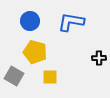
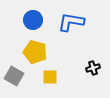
blue circle: moved 3 px right, 1 px up
black cross: moved 6 px left, 10 px down; rotated 16 degrees counterclockwise
